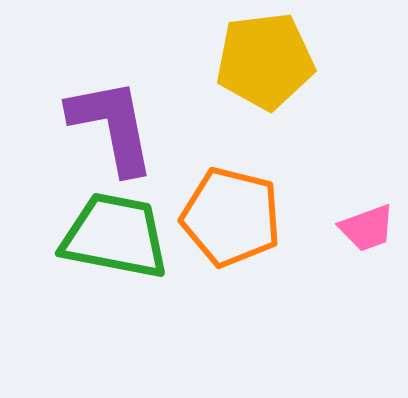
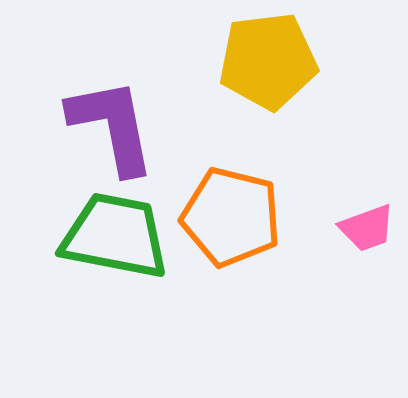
yellow pentagon: moved 3 px right
